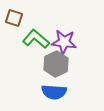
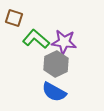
blue semicircle: rotated 25 degrees clockwise
